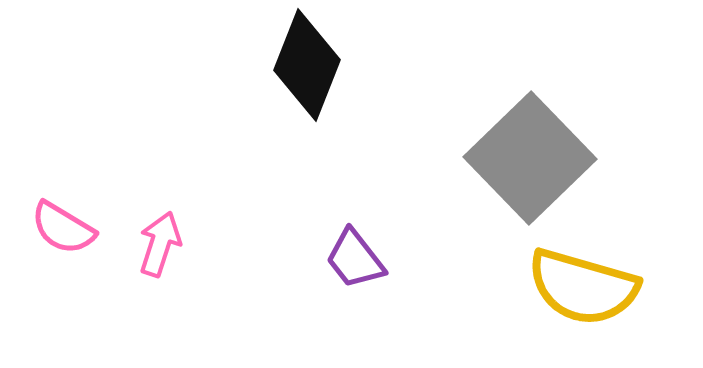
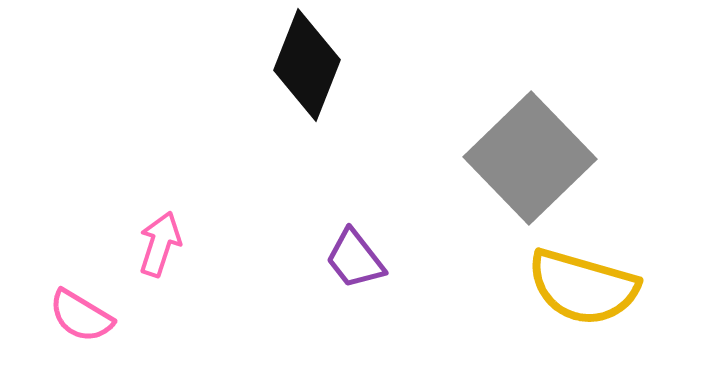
pink semicircle: moved 18 px right, 88 px down
